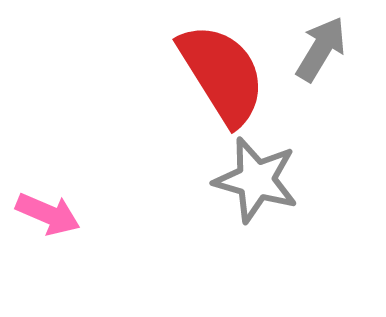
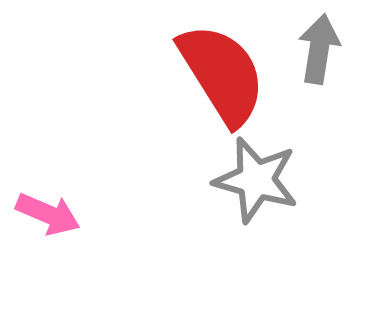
gray arrow: moved 2 px left; rotated 22 degrees counterclockwise
